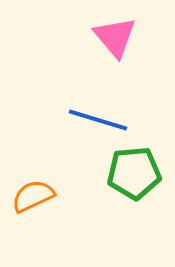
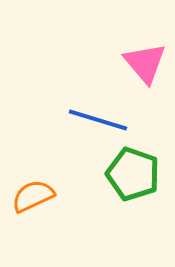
pink triangle: moved 30 px right, 26 px down
green pentagon: moved 1 px left, 1 px down; rotated 24 degrees clockwise
